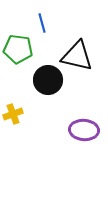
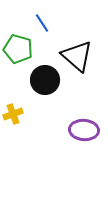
blue line: rotated 18 degrees counterclockwise
green pentagon: rotated 8 degrees clockwise
black triangle: rotated 28 degrees clockwise
black circle: moved 3 px left
